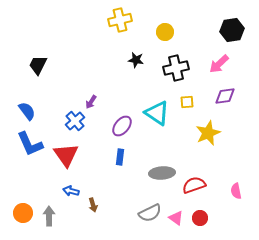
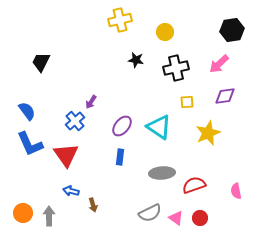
black trapezoid: moved 3 px right, 3 px up
cyan triangle: moved 2 px right, 14 px down
